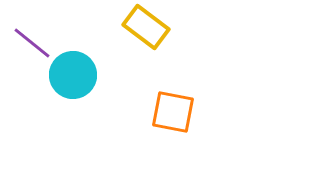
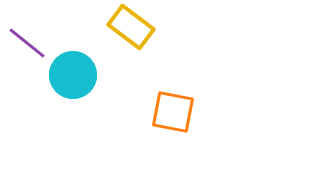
yellow rectangle: moved 15 px left
purple line: moved 5 px left
